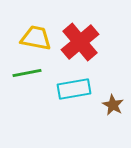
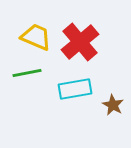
yellow trapezoid: moved 1 px up; rotated 12 degrees clockwise
cyan rectangle: moved 1 px right
